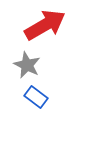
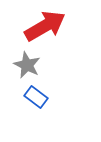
red arrow: moved 1 px down
